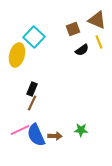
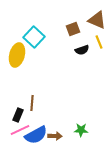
black semicircle: rotated 16 degrees clockwise
black rectangle: moved 14 px left, 26 px down
brown line: rotated 21 degrees counterclockwise
blue semicircle: rotated 95 degrees counterclockwise
